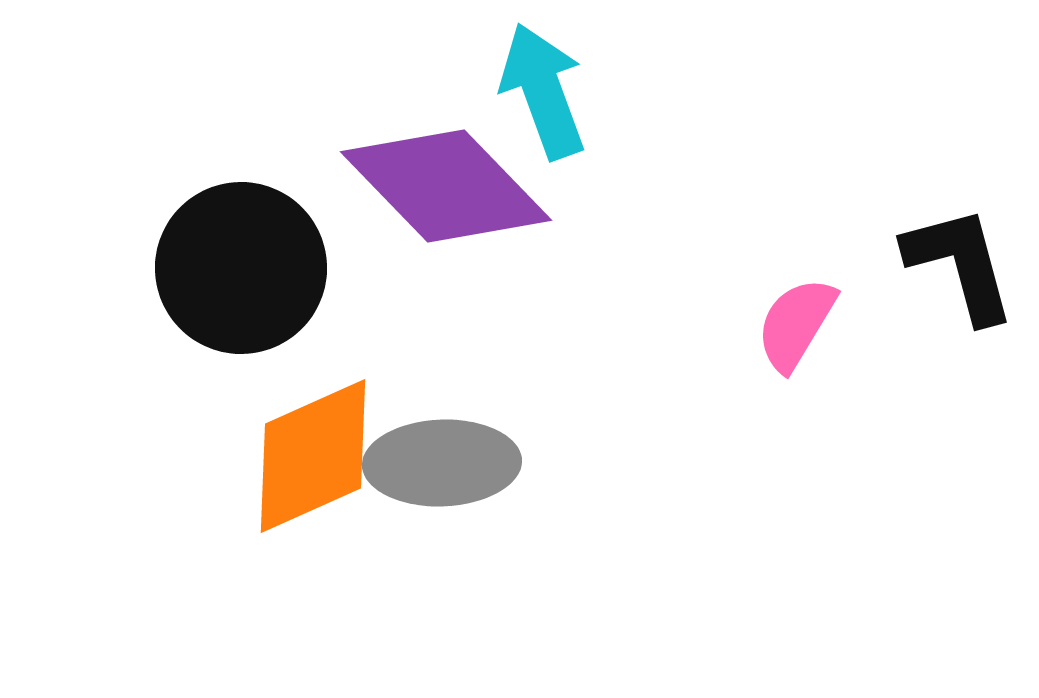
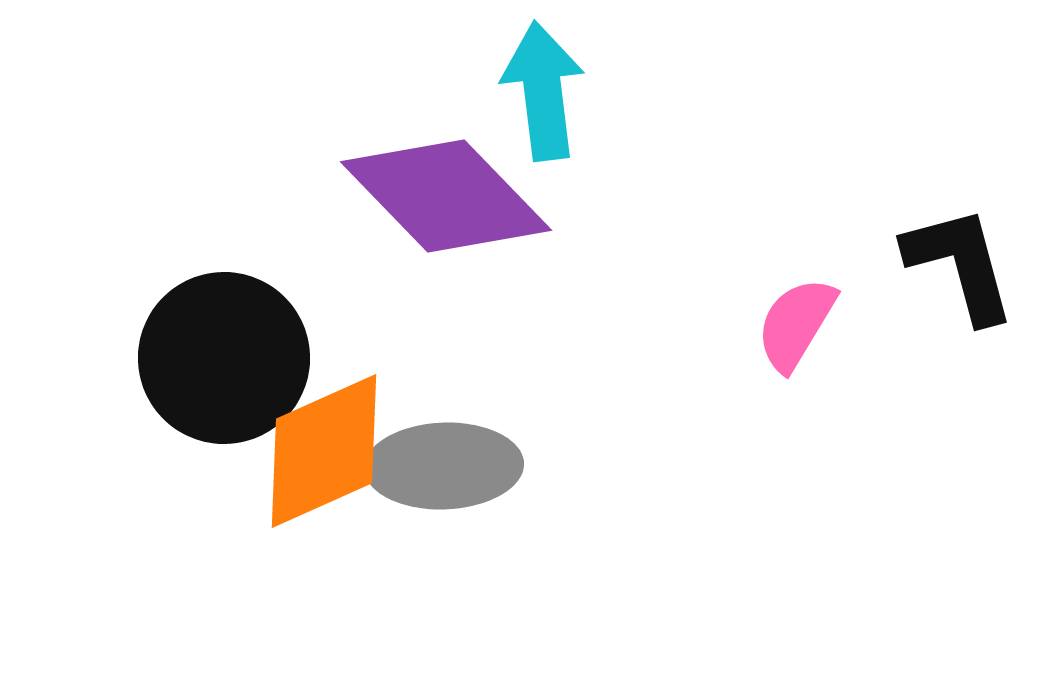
cyan arrow: rotated 13 degrees clockwise
purple diamond: moved 10 px down
black circle: moved 17 px left, 90 px down
orange diamond: moved 11 px right, 5 px up
gray ellipse: moved 2 px right, 3 px down
